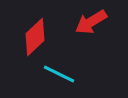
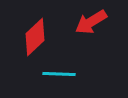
cyan line: rotated 24 degrees counterclockwise
